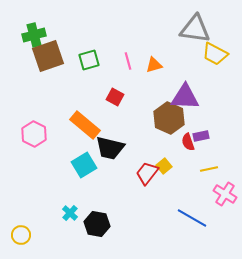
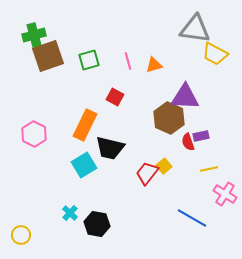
orange rectangle: rotated 76 degrees clockwise
